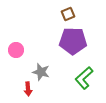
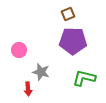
pink circle: moved 3 px right
green L-shape: rotated 55 degrees clockwise
